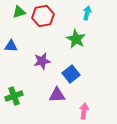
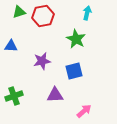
blue square: moved 3 px right, 3 px up; rotated 24 degrees clockwise
purple triangle: moved 2 px left
pink arrow: rotated 42 degrees clockwise
